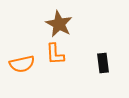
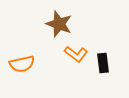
brown star: rotated 8 degrees counterclockwise
orange L-shape: moved 21 px right; rotated 50 degrees counterclockwise
